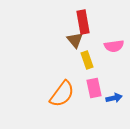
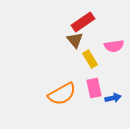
red rectangle: rotated 65 degrees clockwise
yellow rectangle: moved 3 px right, 1 px up; rotated 12 degrees counterclockwise
orange semicircle: rotated 24 degrees clockwise
blue arrow: moved 1 px left
